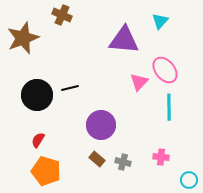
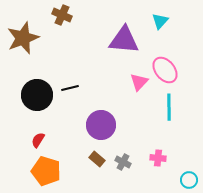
pink cross: moved 3 px left, 1 px down
gray cross: rotated 14 degrees clockwise
